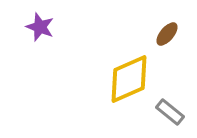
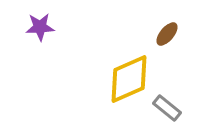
purple star: rotated 24 degrees counterclockwise
gray rectangle: moved 3 px left, 4 px up
